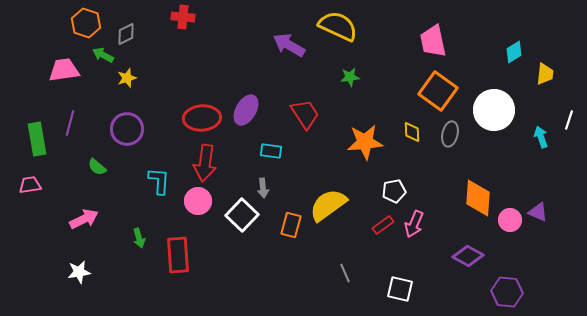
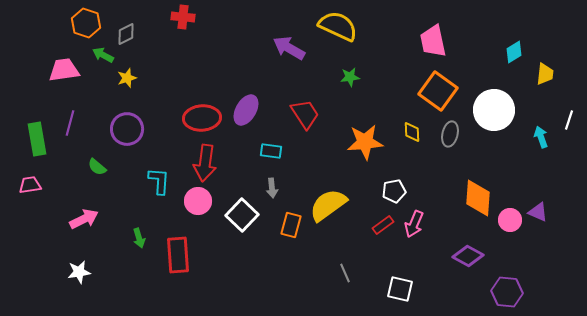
purple arrow at (289, 45): moved 3 px down
gray arrow at (263, 188): moved 9 px right
